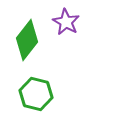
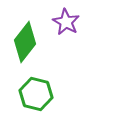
green diamond: moved 2 px left, 2 px down
